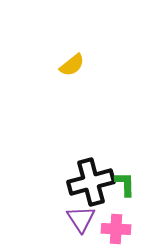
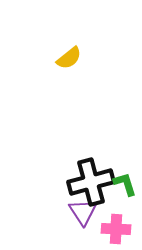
yellow semicircle: moved 3 px left, 7 px up
green L-shape: rotated 16 degrees counterclockwise
purple triangle: moved 2 px right, 7 px up
